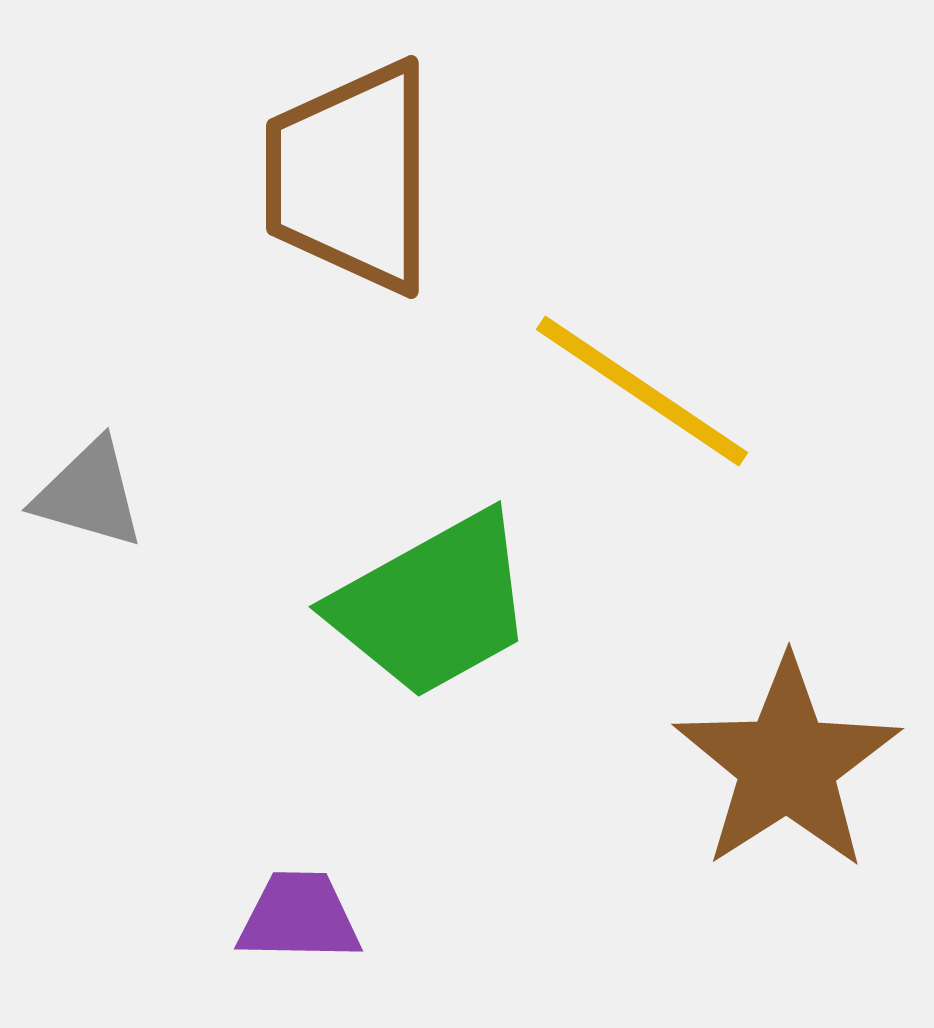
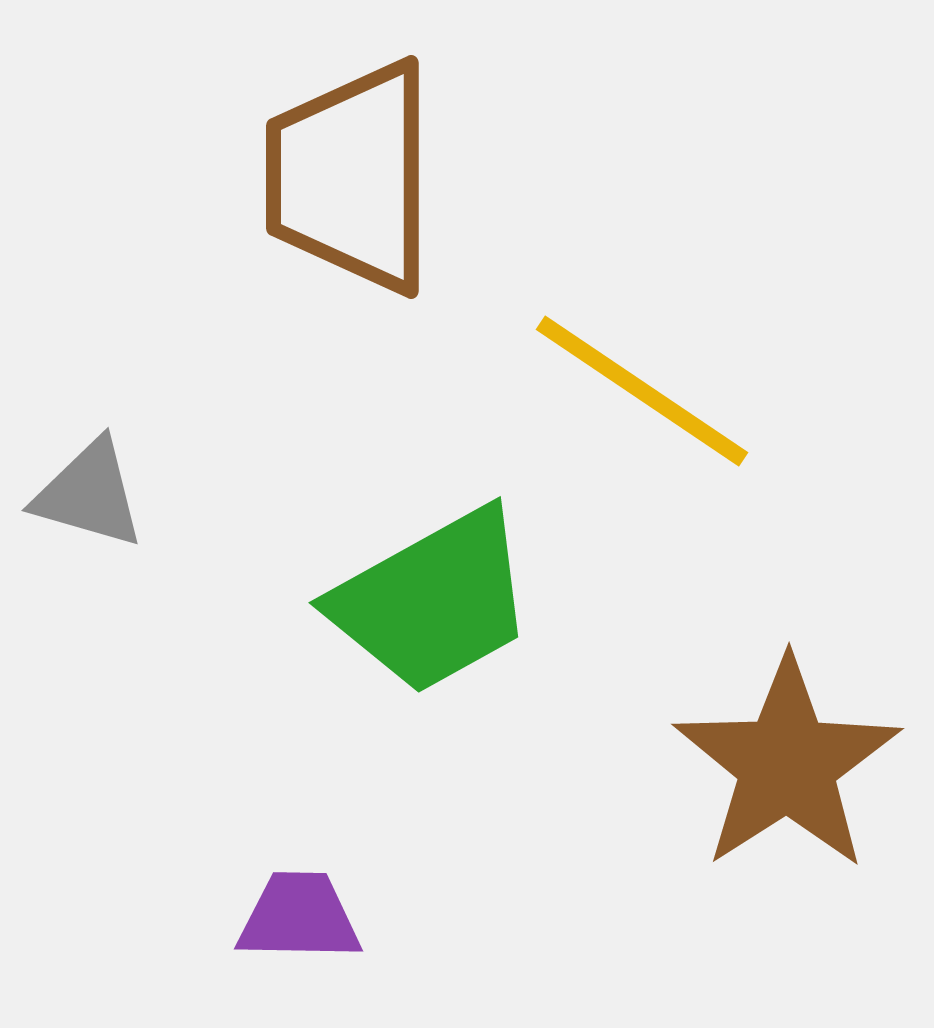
green trapezoid: moved 4 px up
